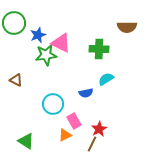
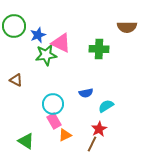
green circle: moved 3 px down
cyan semicircle: moved 27 px down
pink rectangle: moved 20 px left
